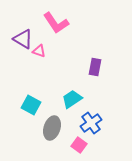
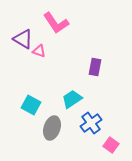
pink square: moved 32 px right
